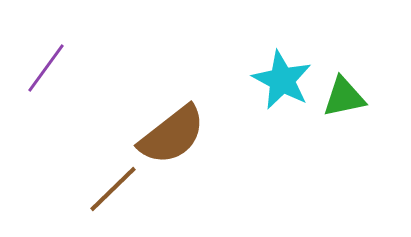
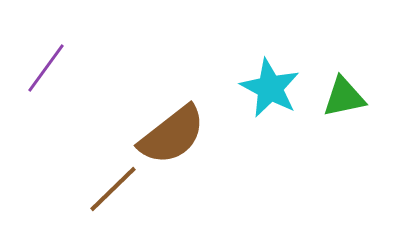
cyan star: moved 12 px left, 8 px down
